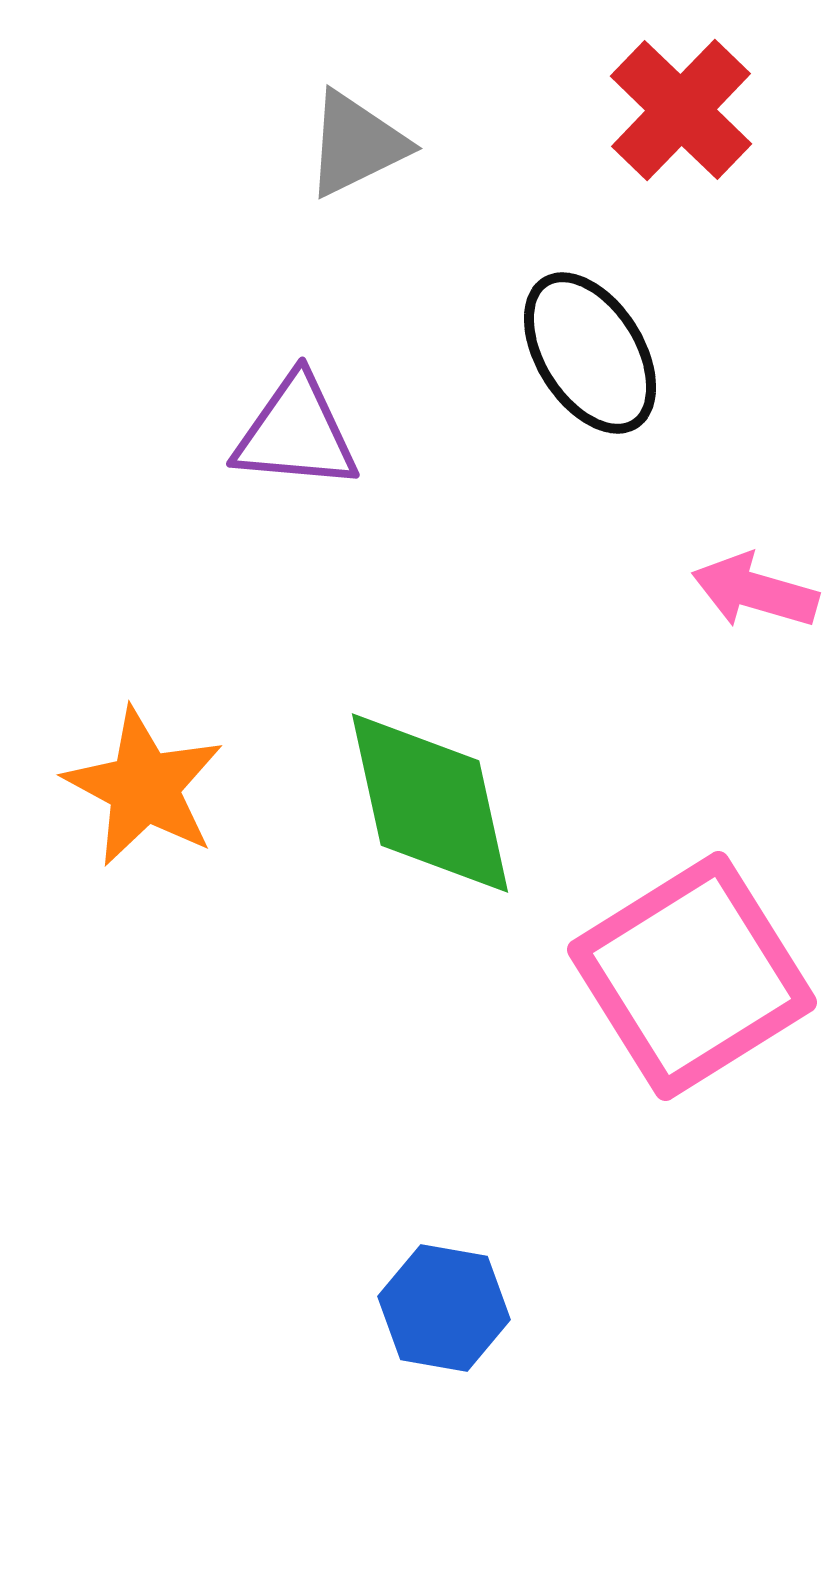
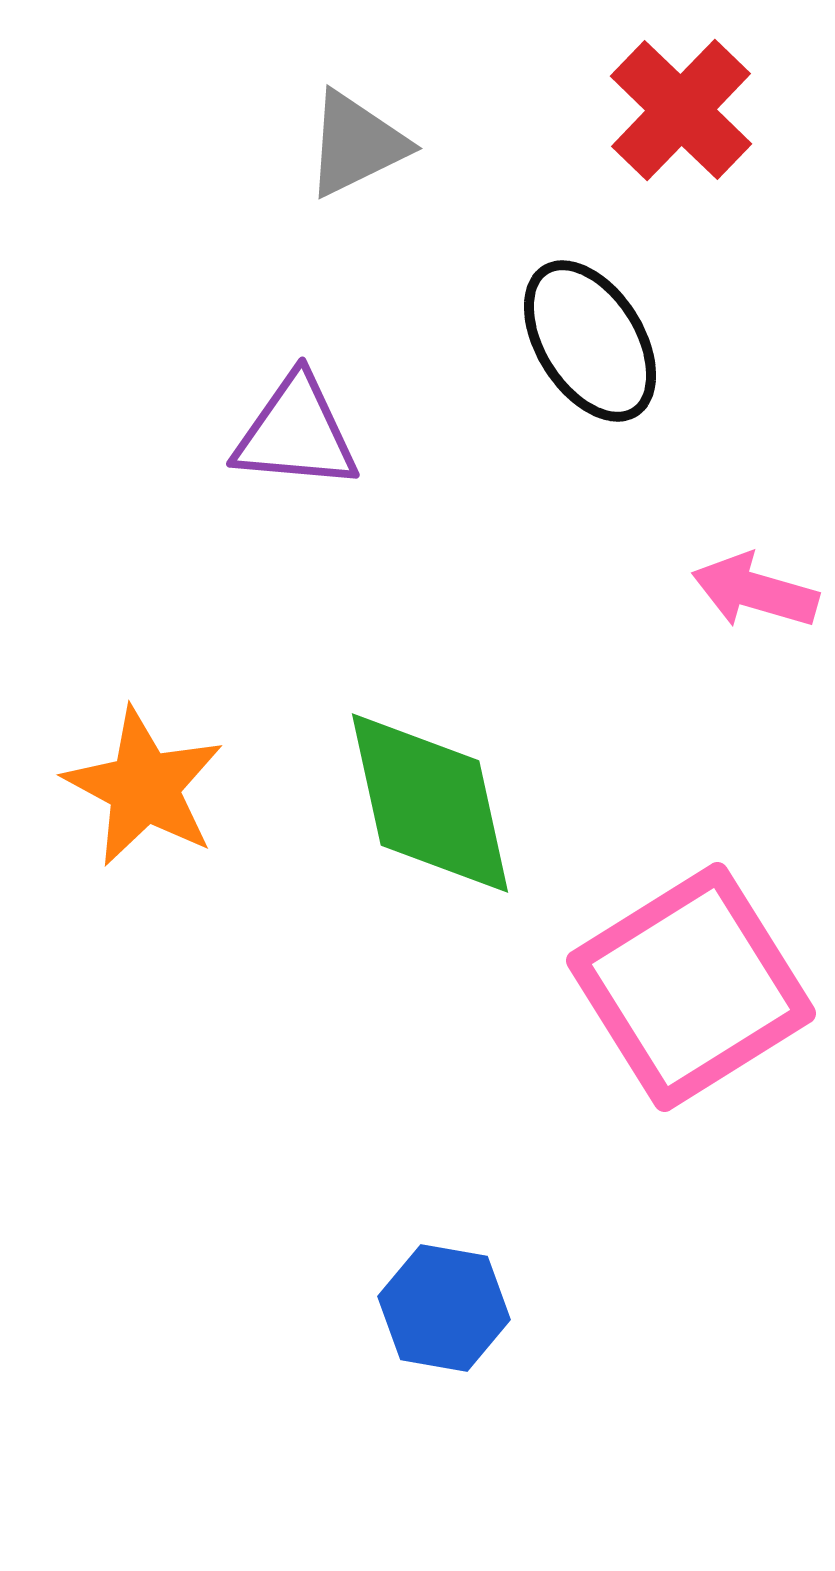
black ellipse: moved 12 px up
pink square: moved 1 px left, 11 px down
